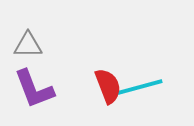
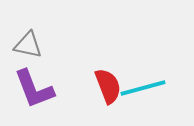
gray triangle: rotated 12 degrees clockwise
cyan line: moved 3 px right, 1 px down
